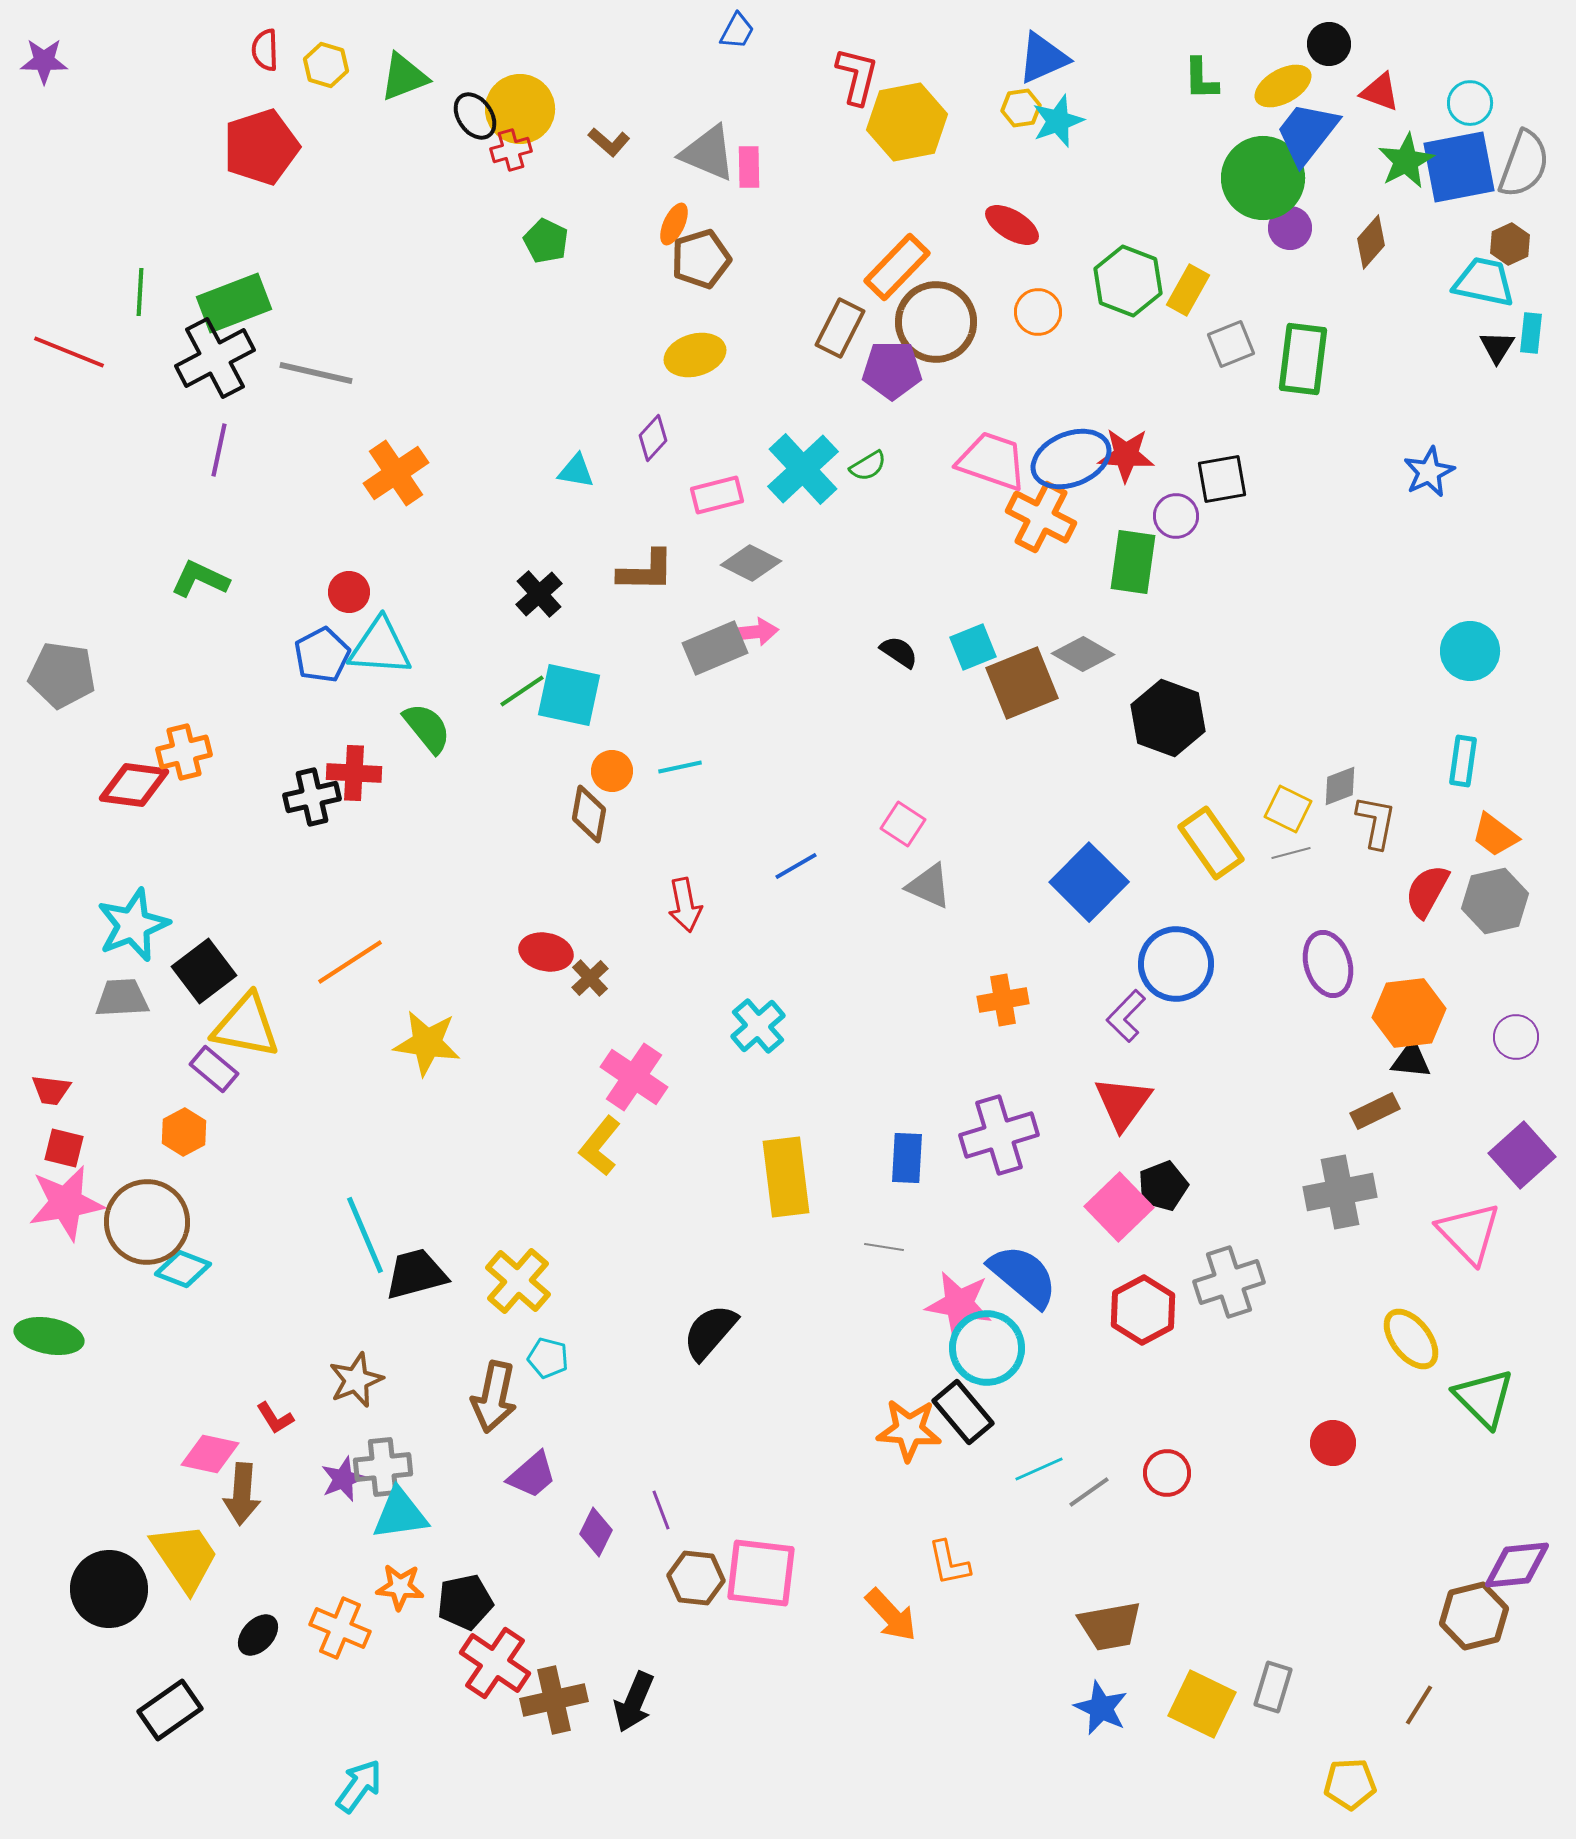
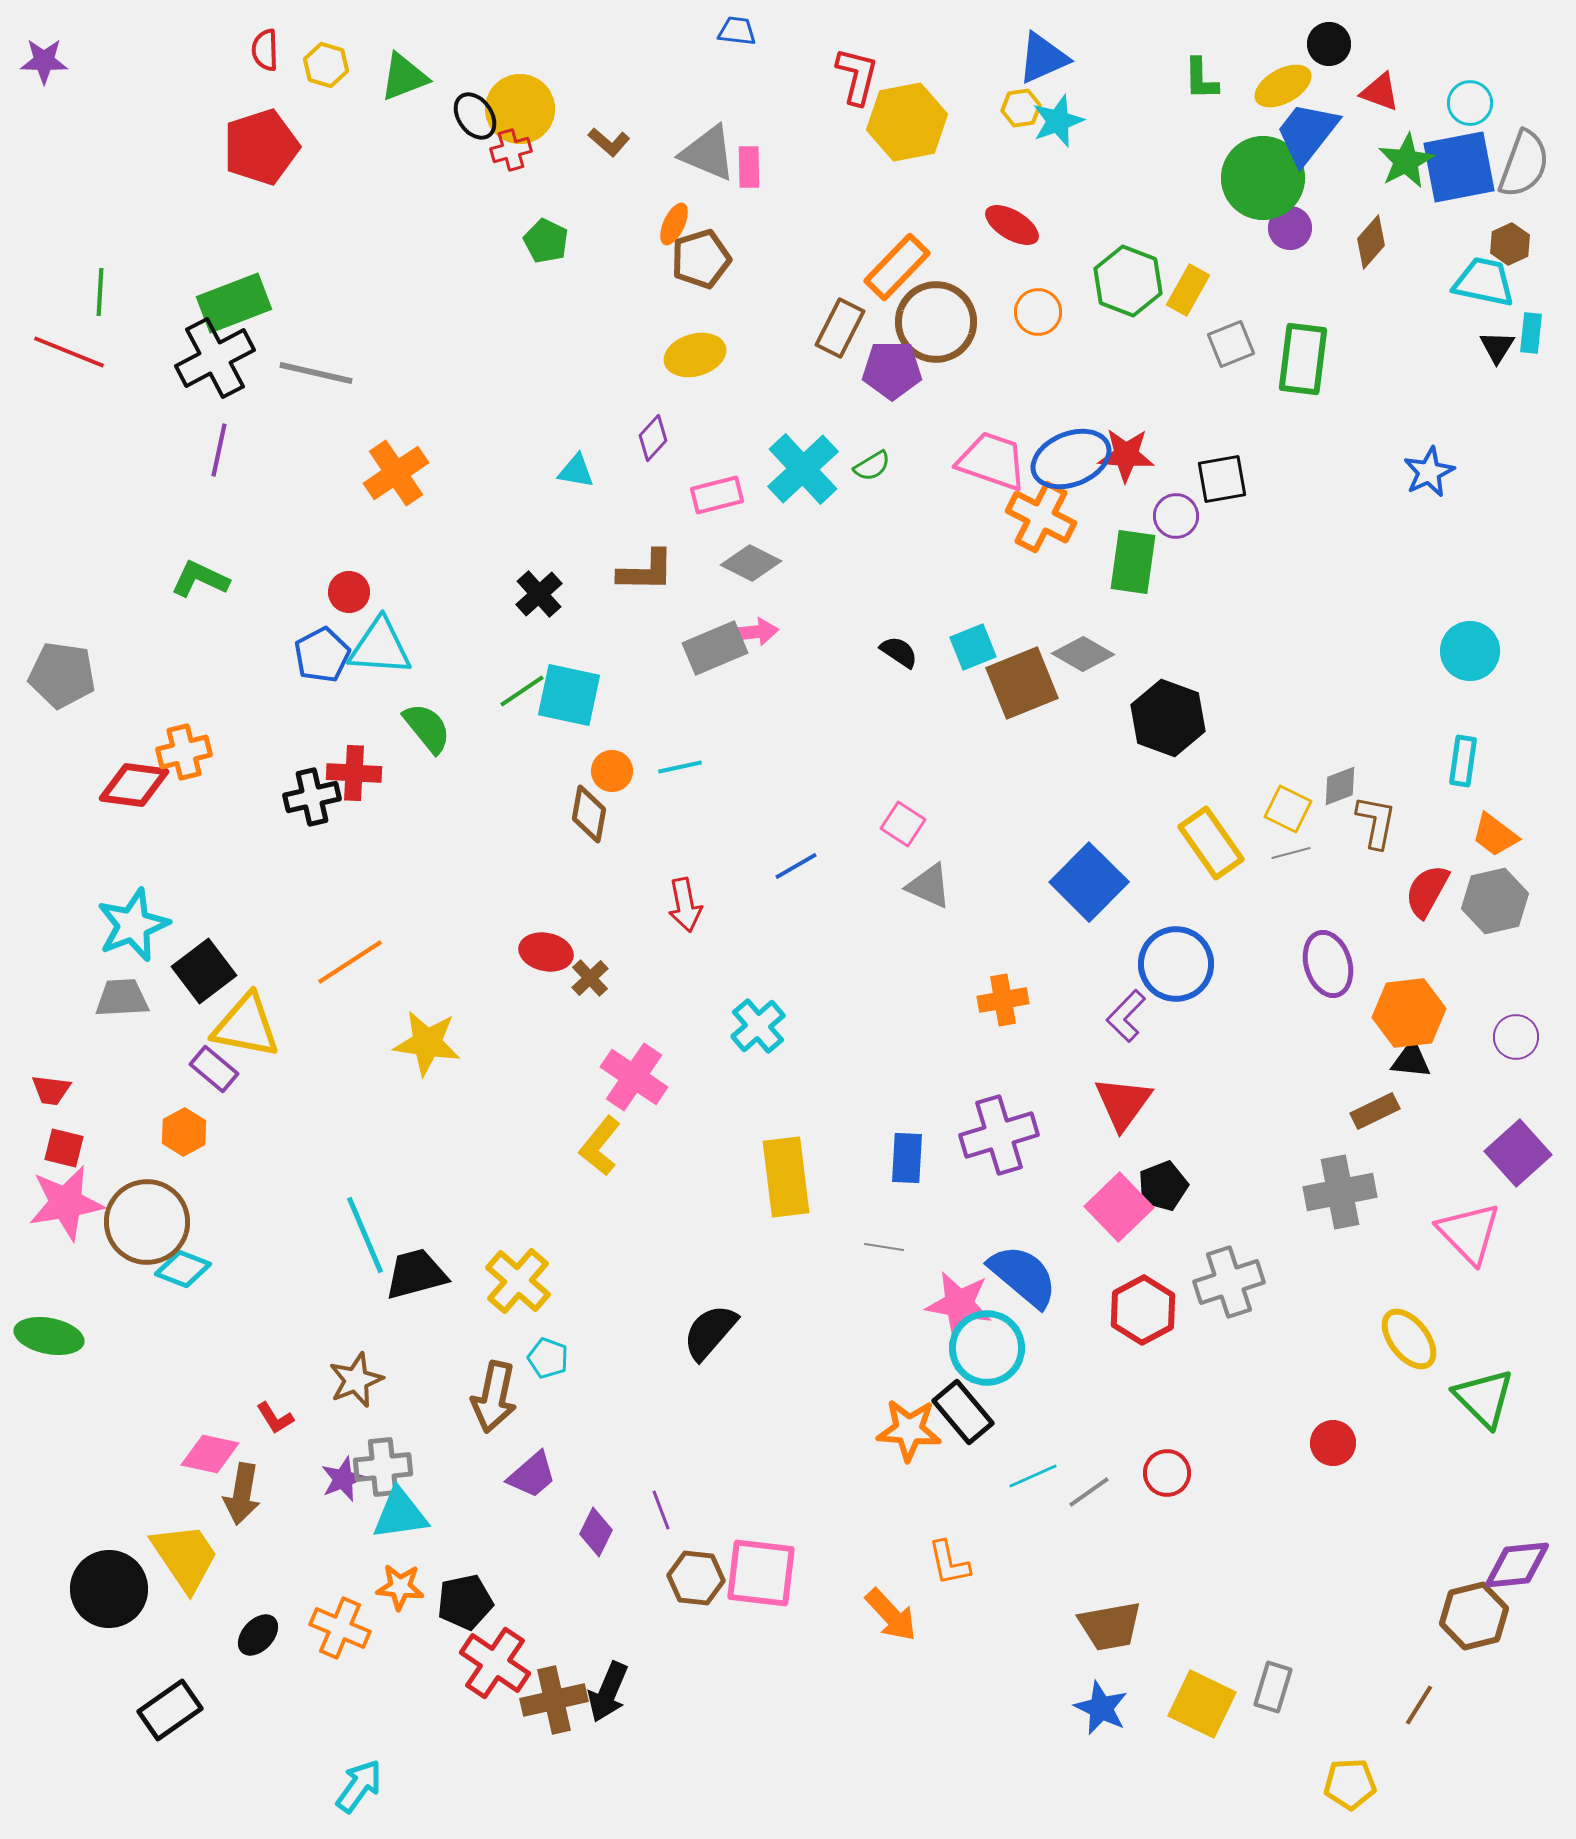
blue trapezoid at (737, 31): rotated 111 degrees counterclockwise
green line at (140, 292): moved 40 px left
green semicircle at (868, 466): moved 4 px right
purple square at (1522, 1155): moved 4 px left, 2 px up
yellow ellipse at (1411, 1339): moved 2 px left
cyan pentagon at (548, 1358): rotated 6 degrees clockwise
cyan line at (1039, 1469): moved 6 px left, 7 px down
brown arrow at (242, 1494): rotated 6 degrees clockwise
black arrow at (634, 1702): moved 26 px left, 10 px up
